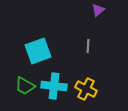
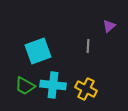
purple triangle: moved 11 px right, 16 px down
cyan cross: moved 1 px left, 1 px up
